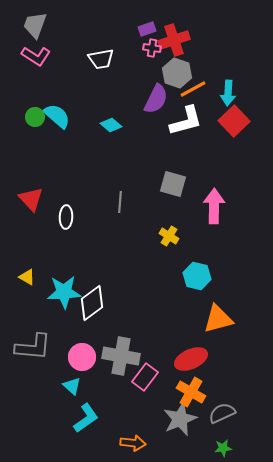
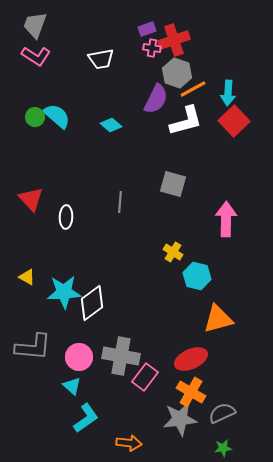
pink arrow: moved 12 px right, 13 px down
yellow cross: moved 4 px right, 16 px down
pink circle: moved 3 px left
gray star: rotated 16 degrees clockwise
orange arrow: moved 4 px left
